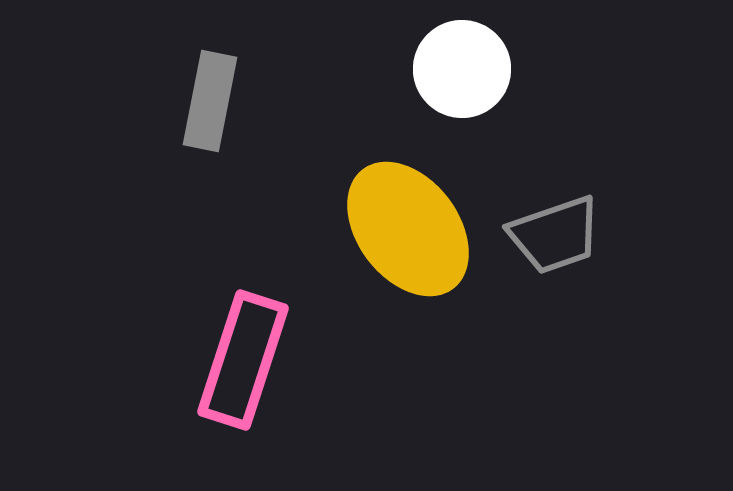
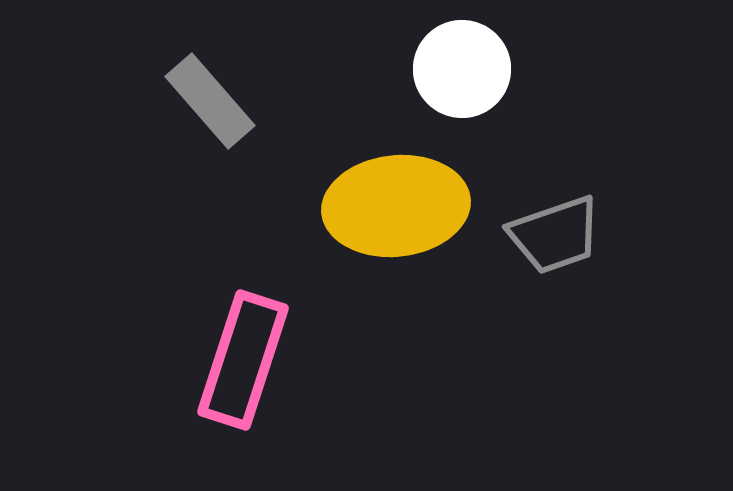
gray rectangle: rotated 52 degrees counterclockwise
yellow ellipse: moved 12 px left, 23 px up; rotated 59 degrees counterclockwise
